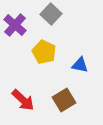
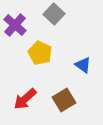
gray square: moved 3 px right
yellow pentagon: moved 4 px left, 1 px down
blue triangle: moved 3 px right; rotated 24 degrees clockwise
red arrow: moved 2 px right, 1 px up; rotated 95 degrees clockwise
